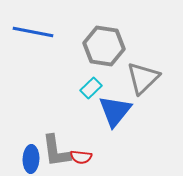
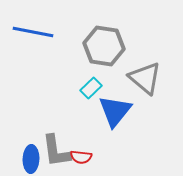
gray triangle: moved 2 px right; rotated 36 degrees counterclockwise
